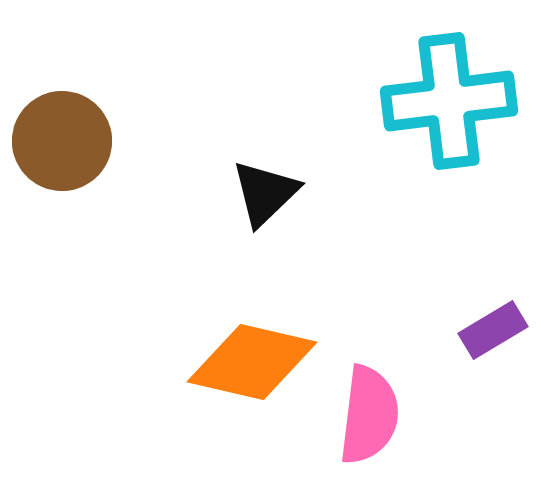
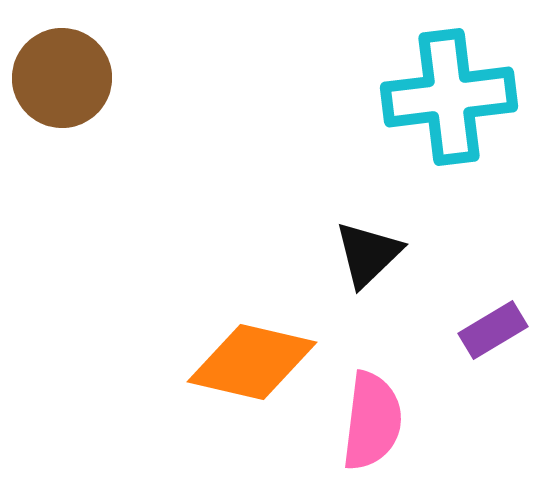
cyan cross: moved 4 px up
brown circle: moved 63 px up
black triangle: moved 103 px right, 61 px down
pink semicircle: moved 3 px right, 6 px down
